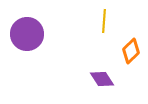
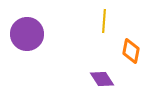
orange diamond: rotated 35 degrees counterclockwise
